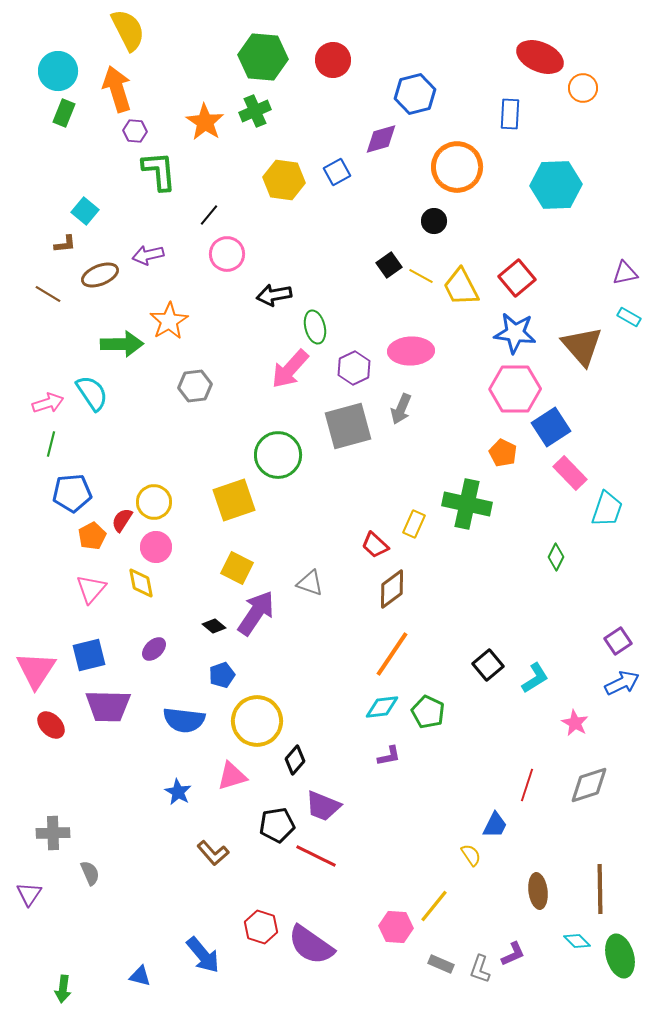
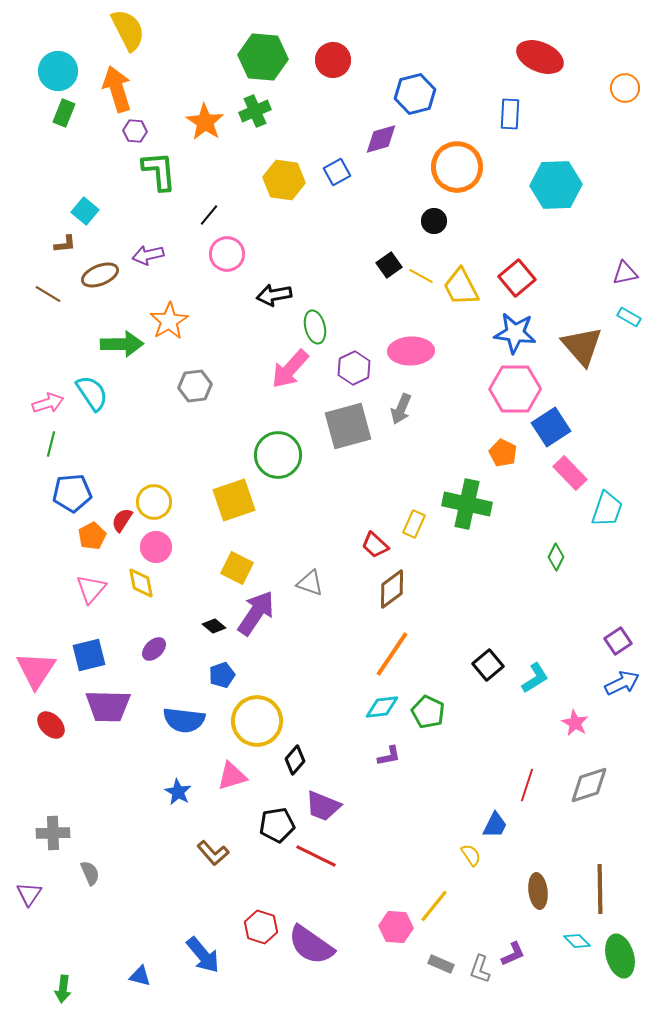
orange circle at (583, 88): moved 42 px right
